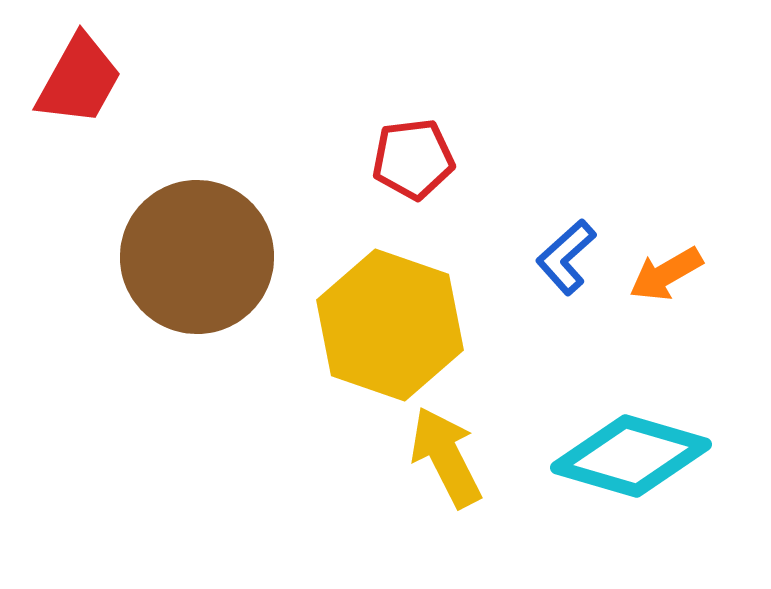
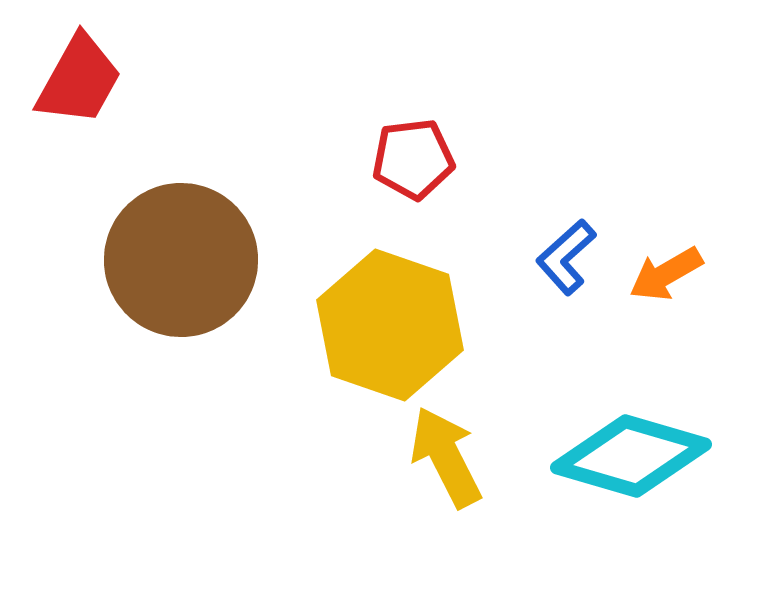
brown circle: moved 16 px left, 3 px down
